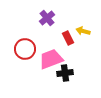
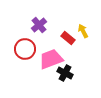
purple cross: moved 8 px left, 7 px down
yellow arrow: rotated 48 degrees clockwise
red rectangle: rotated 24 degrees counterclockwise
black cross: rotated 35 degrees clockwise
